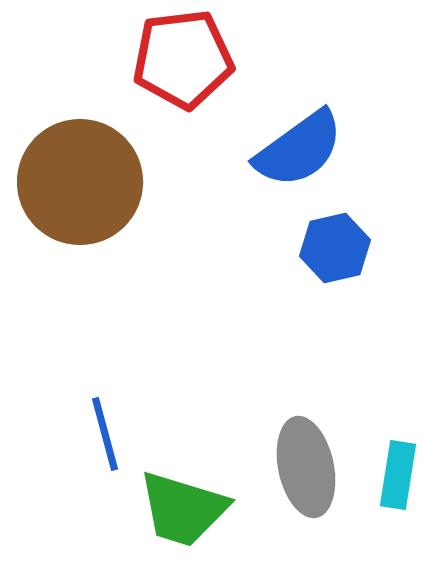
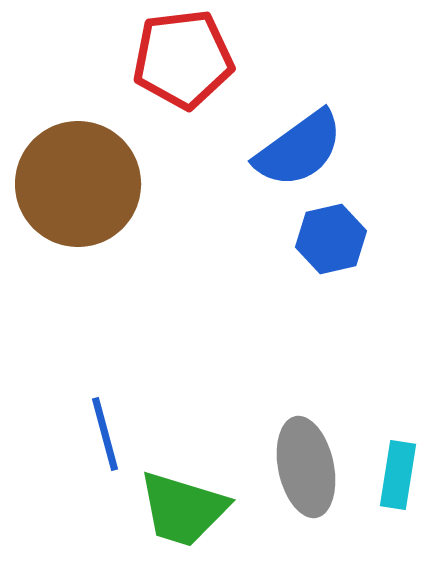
brown circle: moved 2 px left, 2 px down
blue hexagon: moved 4 px left, 9 px up
